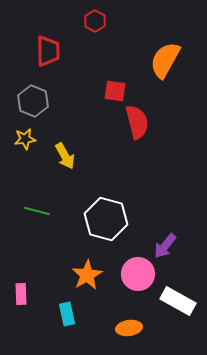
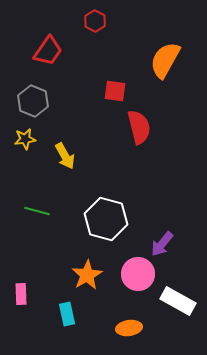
red trapezoid: rotated 36 degrees clockwise
red semicircle: moved 2 px right, 5 px down
purple arrow: moved 3 px left, 2 px up
